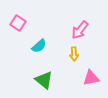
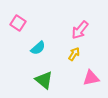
cyan semicircle: moved 1 px left, 2 px down
yellow arrow: rotated 144 degrees counterclockwise
